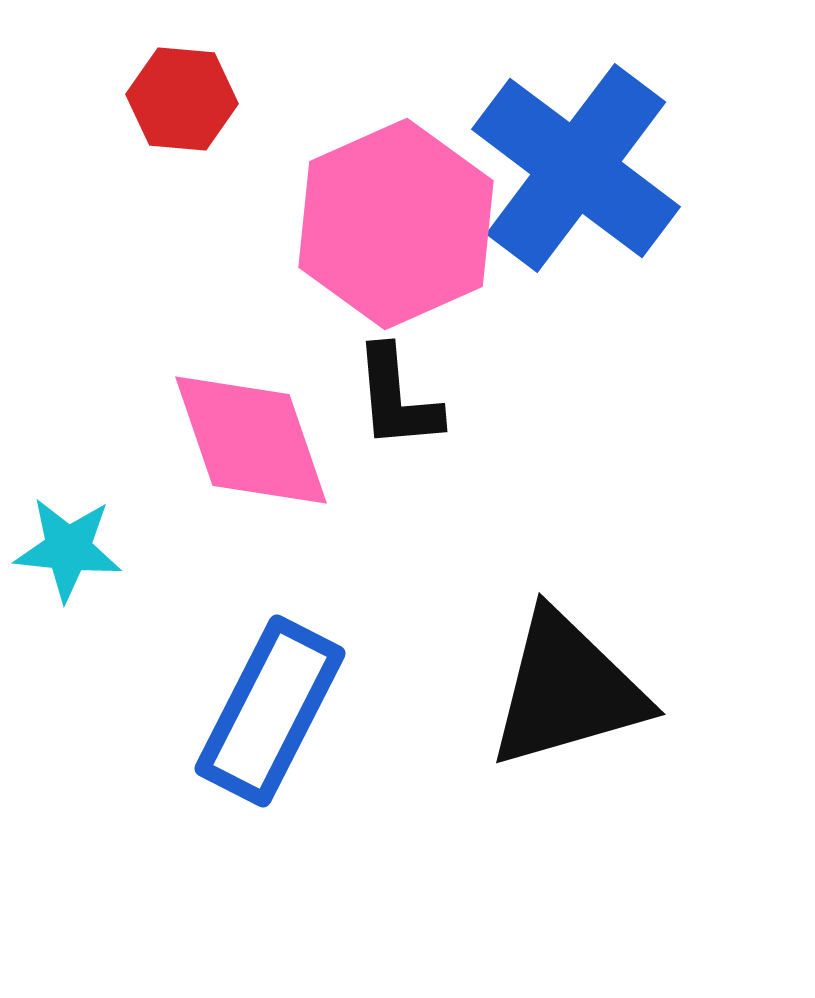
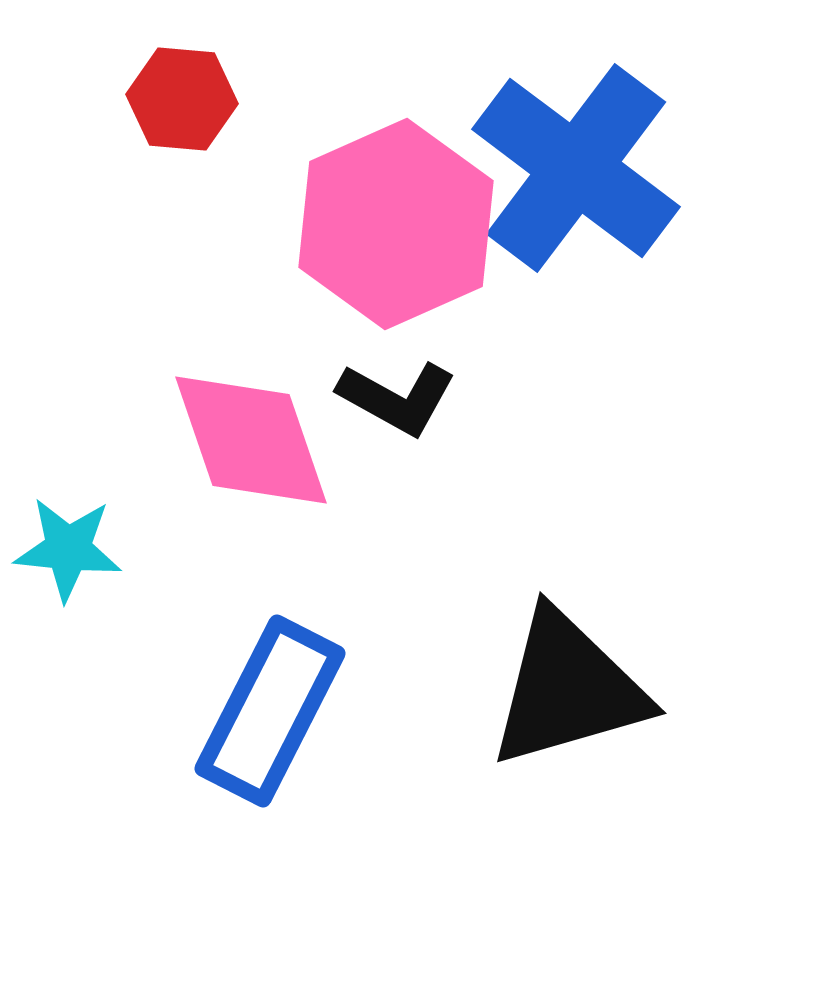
black L-shape: rotated 56 degrees counterclockwise
black triangle: moved 1 px right, 1 px up
